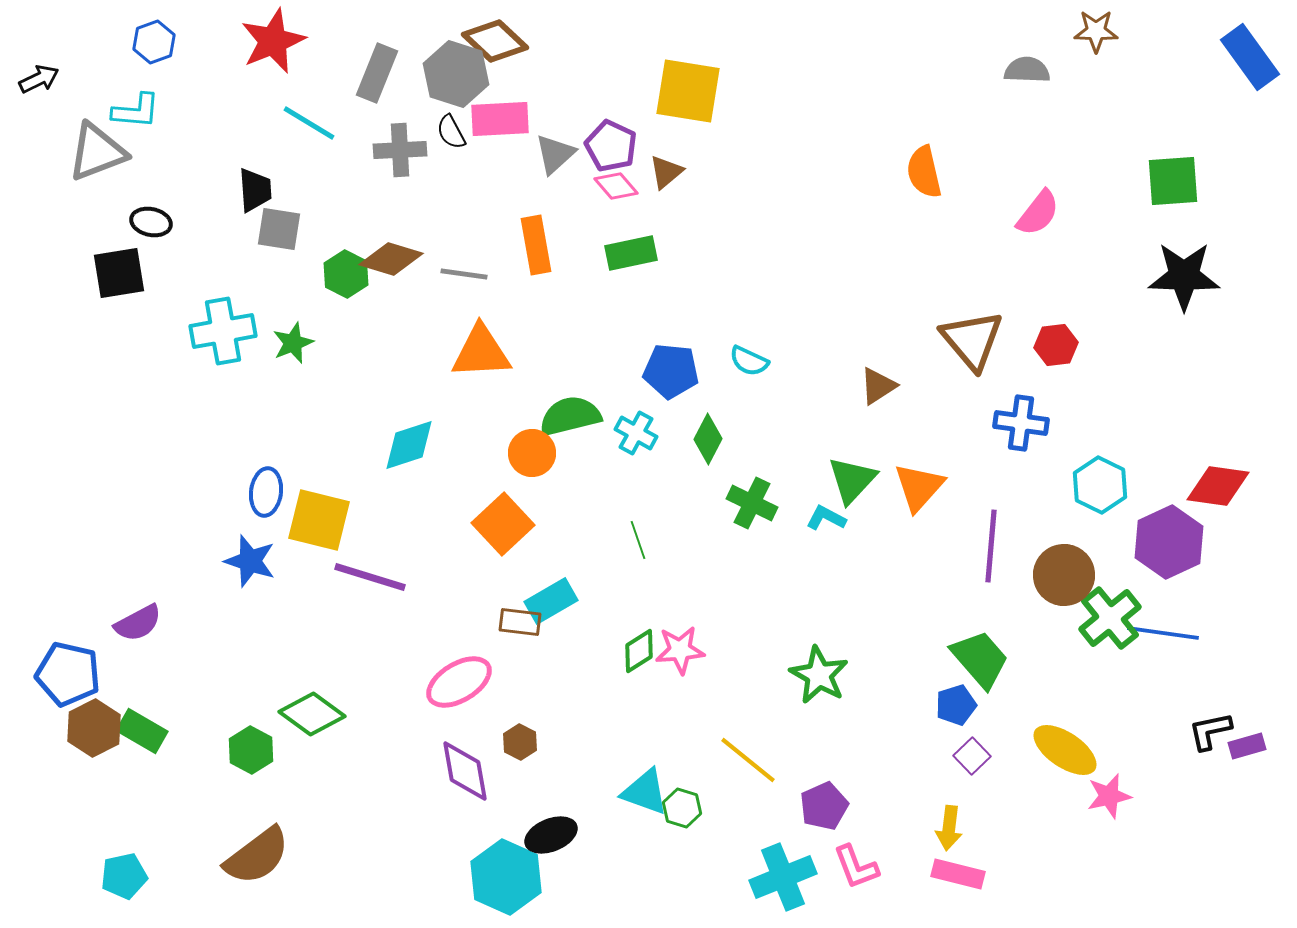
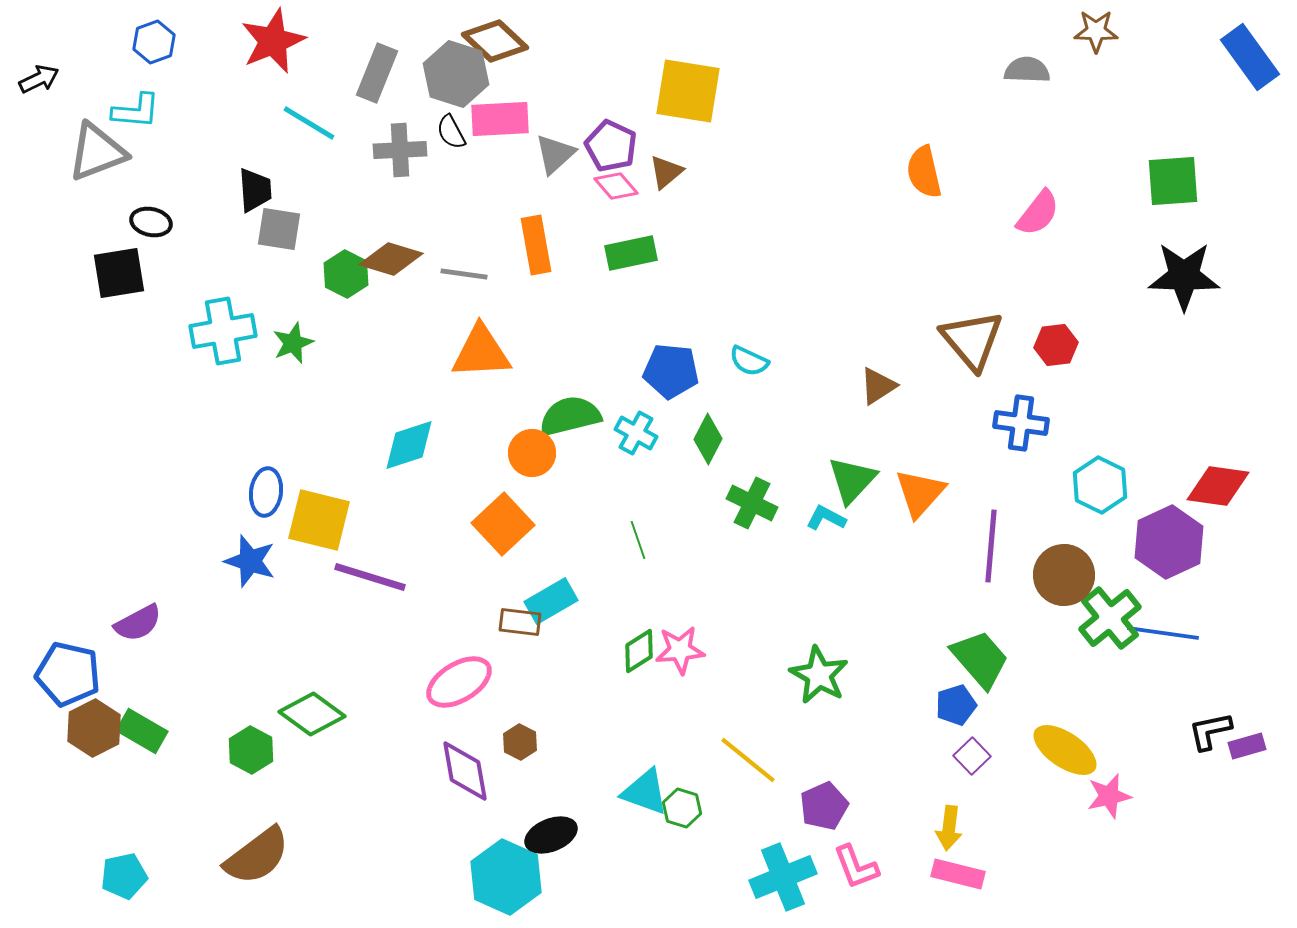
orange triangle at (919, 487): moved 1 px right, 6 px down
